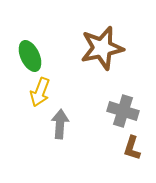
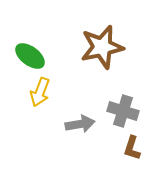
brown star: moved 1 px up
green ellipse: rotated 28 degrees counterclockwise
gray arrow: moved 20 px right; rotated 76 degrees clockwise
